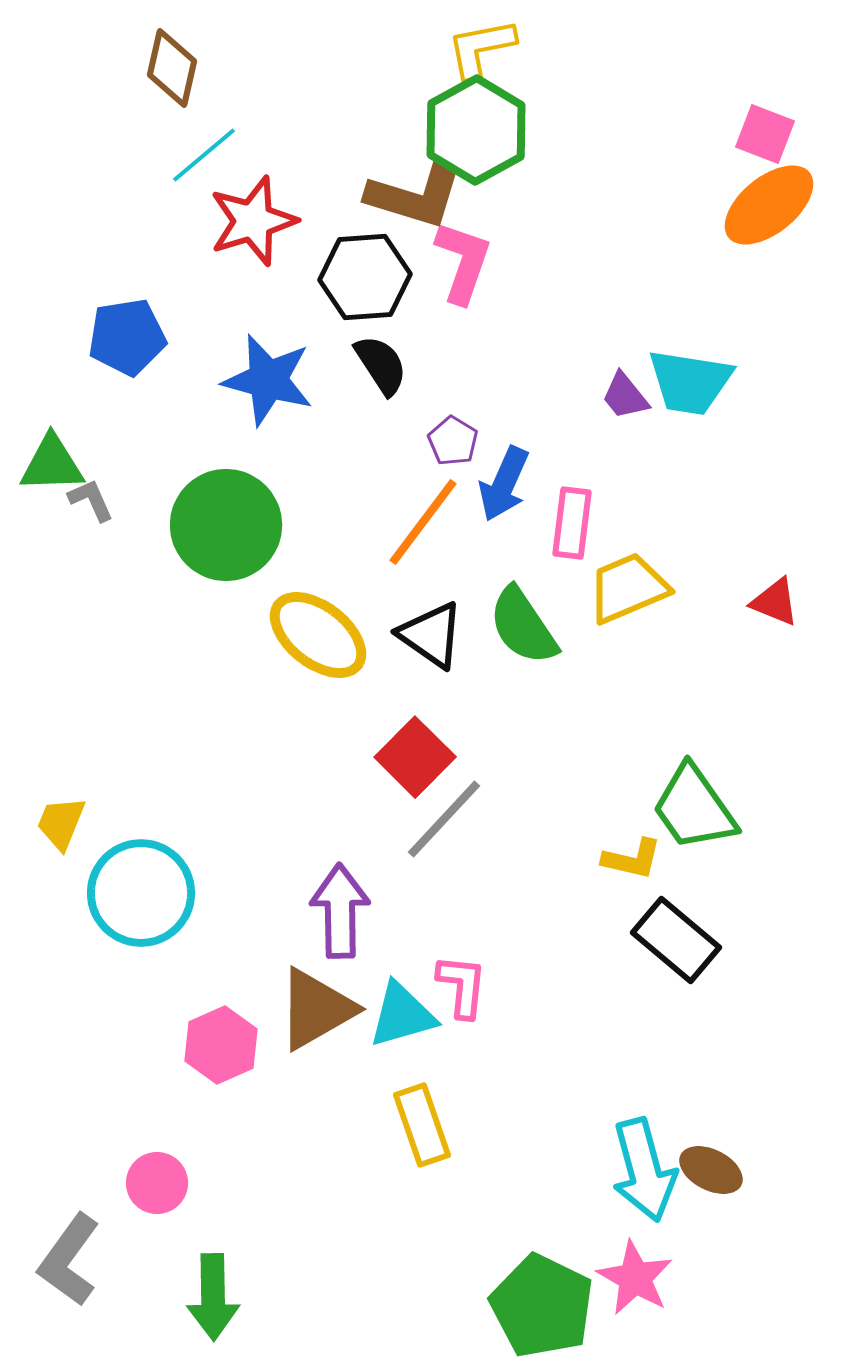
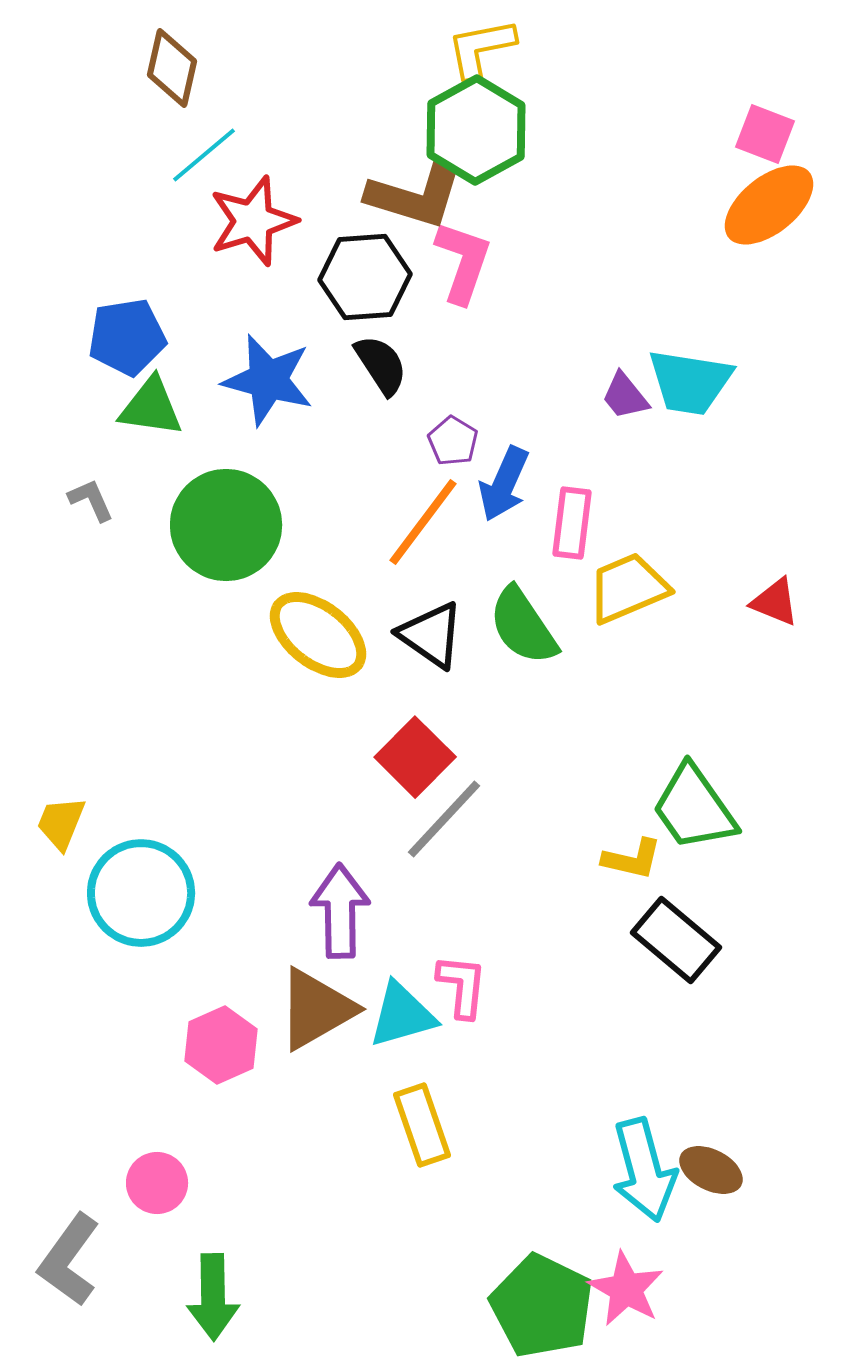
green triangle at (52, 464): moved 99 px right, 57 px up; rotated 10 degrees clockwise
pink star at (635, 1278): moved 9 px left, 11 px down
